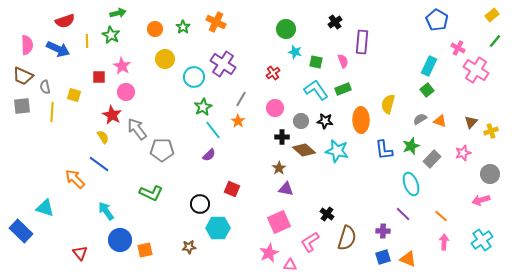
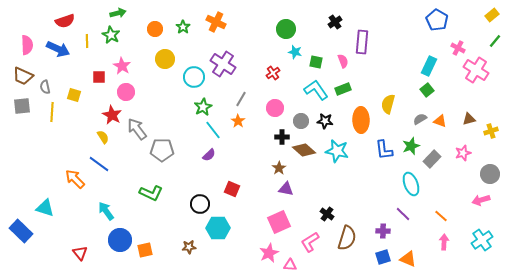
brown triangle at (471, 122): moved 2 px left, 3 px up; rotated 32 degrees clockwise
